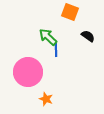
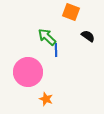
orange square: moved 1 px right
green arrow: moved 1 px left
